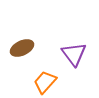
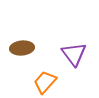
brown ellipse: rotated 20 degrees clockwise
